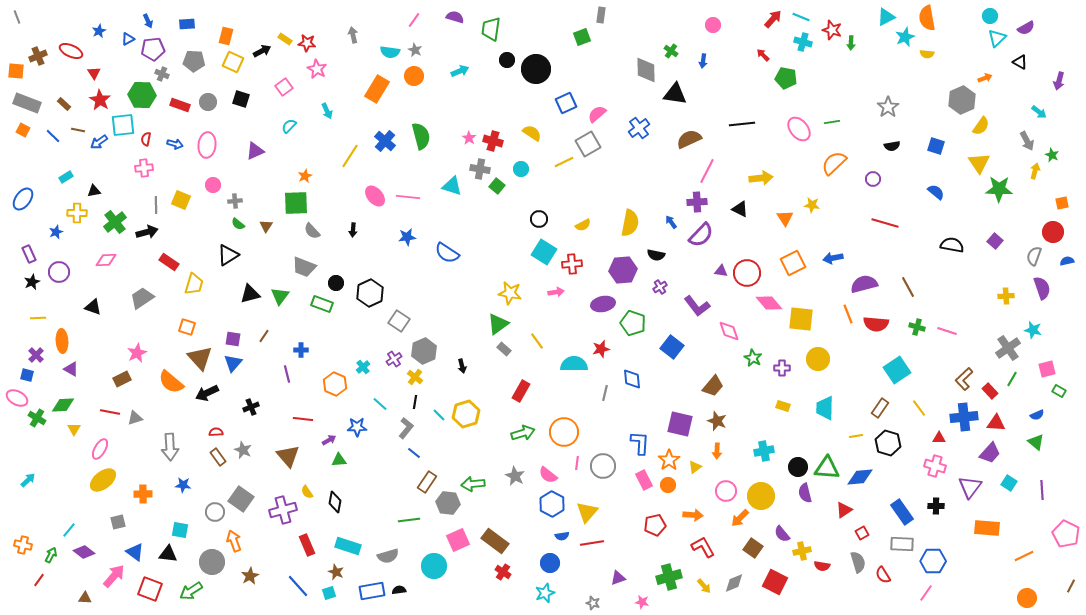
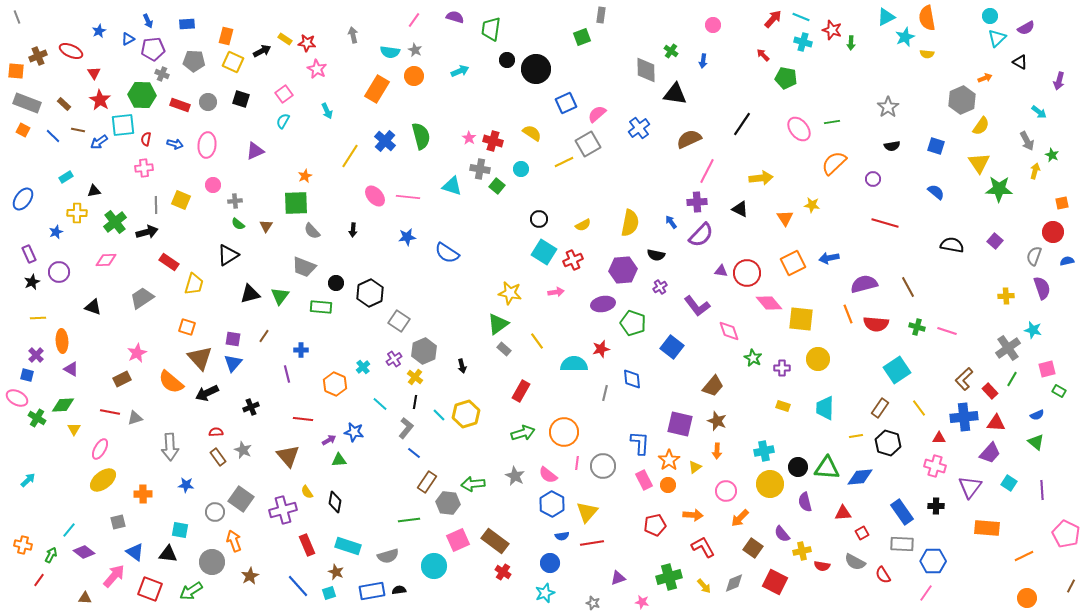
pink square at (284, 87): moved 7 px down
black line at (742, 124): rotated 50 degrees counterclockwise
cyan semicircle at (289, 126): moved 6 px left, 5 px up; rotated 14 degrees counterclockwise
blue arrow at (833, 258): moved 4 px left
red cross at (572, 264): moved 1 px right, 4 px up; rotated 18 degrees counterclockwise
green rectangle at (322, 304): moved 1 px left, 3 px down; rotated 15 degrees counterclockwise
blue star at (357, 427): moved 3 px left, 5 px down; rotated 12 degrees clockwise
blue star at (183, 485): moved 3 px right
purple semicircle at (805, 493): moved 9 px down
yellow circle at (761, 496): moved 9 px right, 12 px up
red triangle at (844, 510): moved 1 px left, 3 px down; rotated 30 degrees clockwise
gray semicircle at (858, 562): moved 3 px left; rotated 135 degrees clockwise
